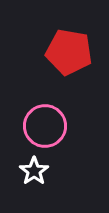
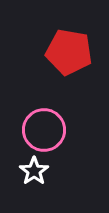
pink circle: moved 1 px left, 4 px down
